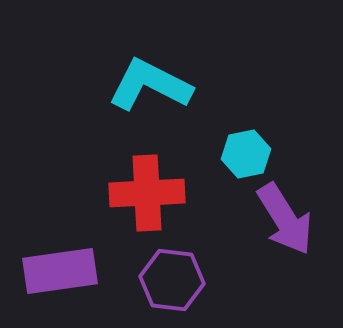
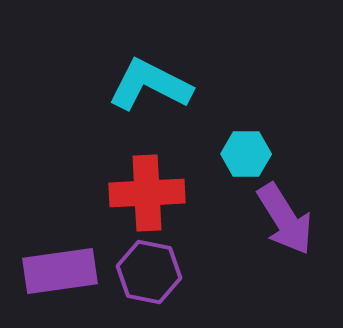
cyan hexagon: rotated 12 degrees clockwise
purple hexagon: moved 23 px left, 8 px up; rotated 4 degrees clockwise
